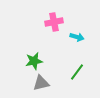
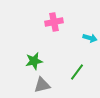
cyan arrow: moved 13 px right, 1 px down
gray triangle: moved 1 px right, 2 px down
